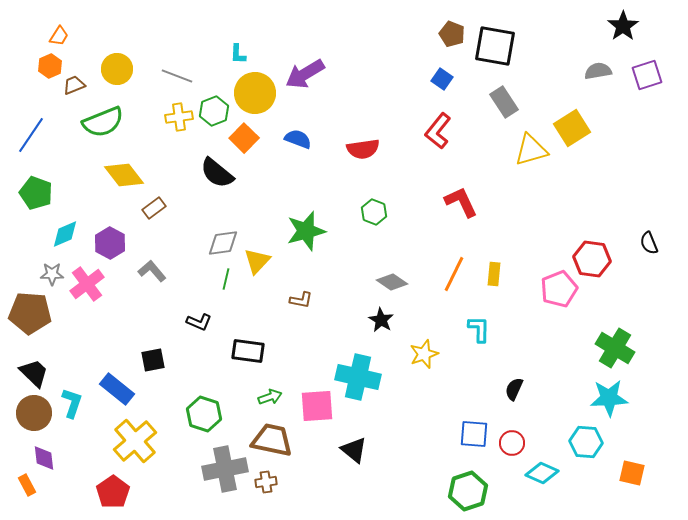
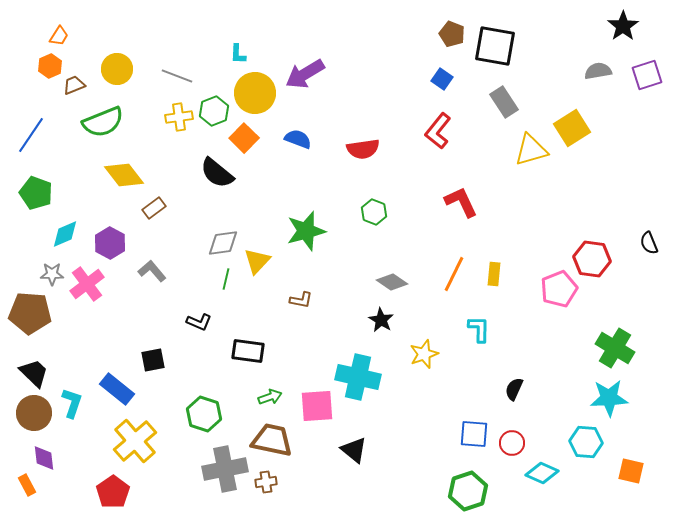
orange square at (632, 473): moved 1 px left, 2 px up
